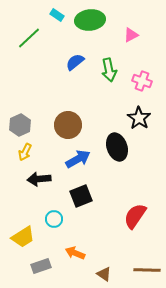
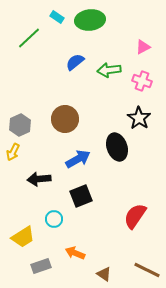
cyan rectangle: moved 2 px down
pink triangle: moved 12 px right, 12 px down
green arrow: rotated 95 degrees clockwise
brown circle: moved 3 px left, 6 px up
yellow arrow: moved 12 px left
brown line: rotated 24 degrees clockwise
